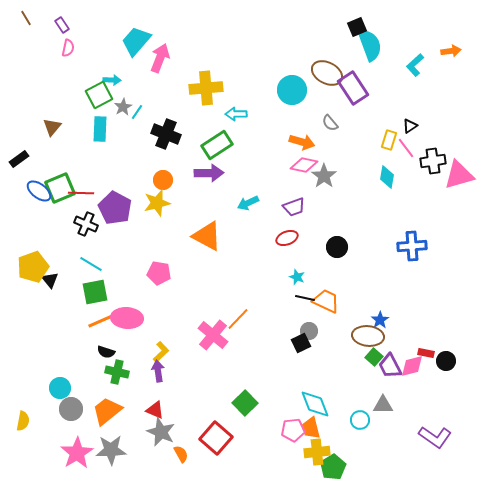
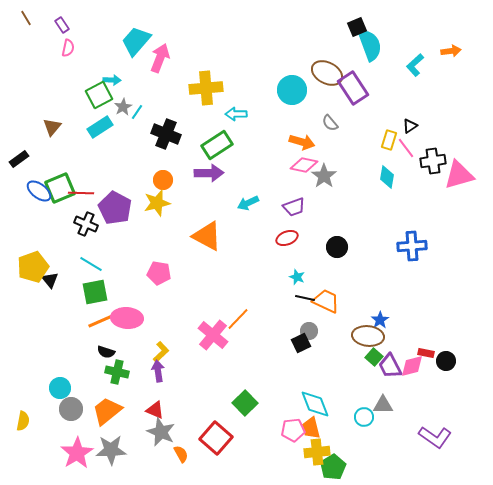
cyan rectangle at (100, 129): moved 2 px up; rotated 55 degrees clockwise
cyan circle at (360, 420): moved 4 px right, 3 px up
